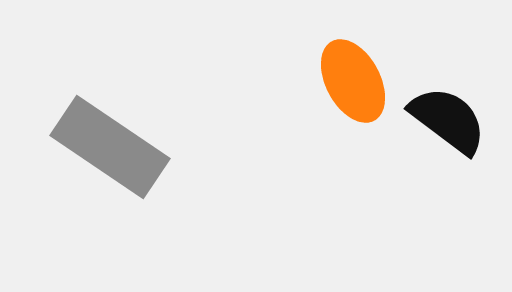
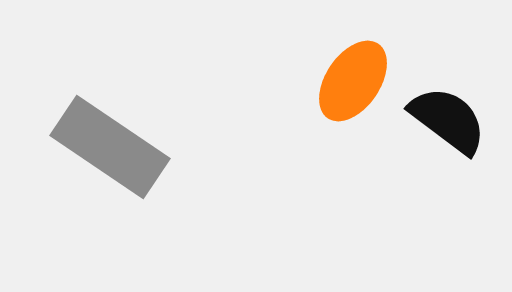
orange ellipse: rotated 62 degrees clockwise
